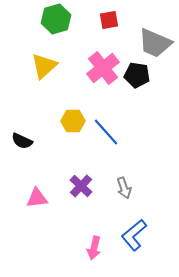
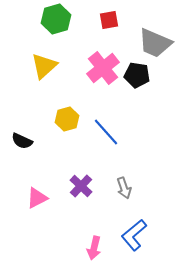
yellow hexagon: moved 6 px left, 2 px up; rotated 15 degrees counterclockwise
pink triangle: rotated 20 degrees counterclockwise
